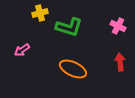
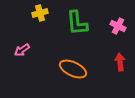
green L-shape: moved 8 px right, 4 px up; rotated 68 degrees clockwise
